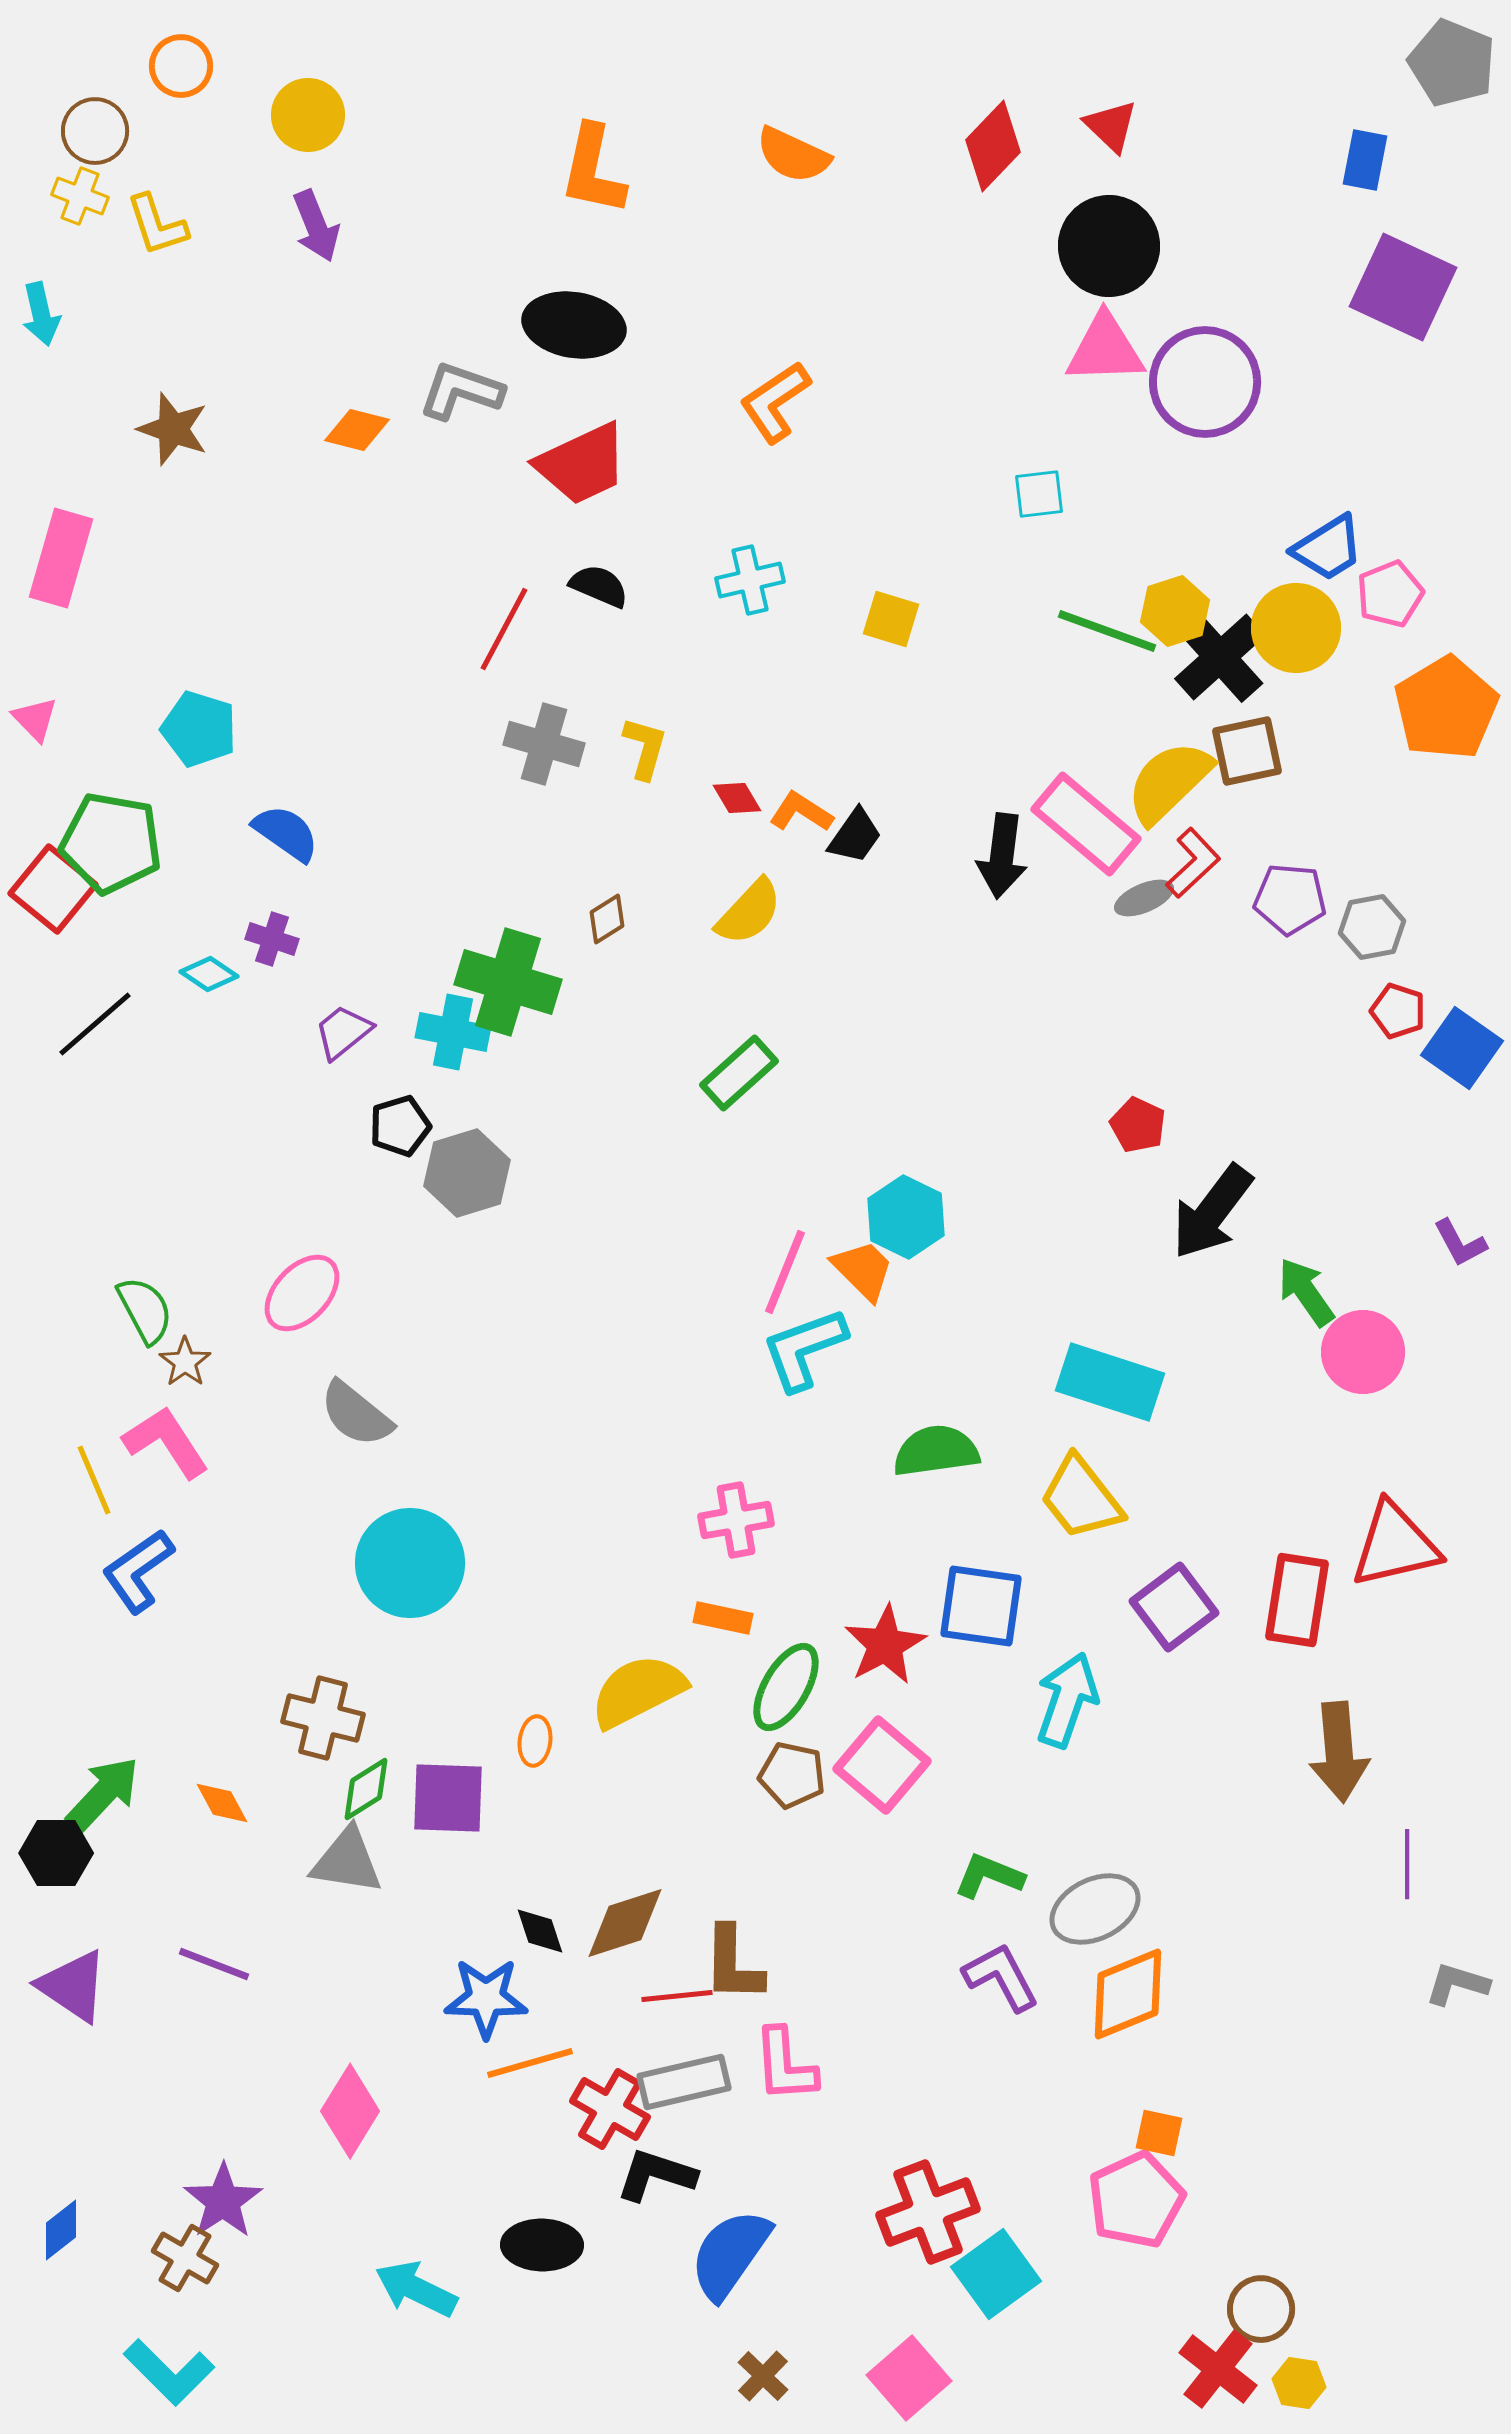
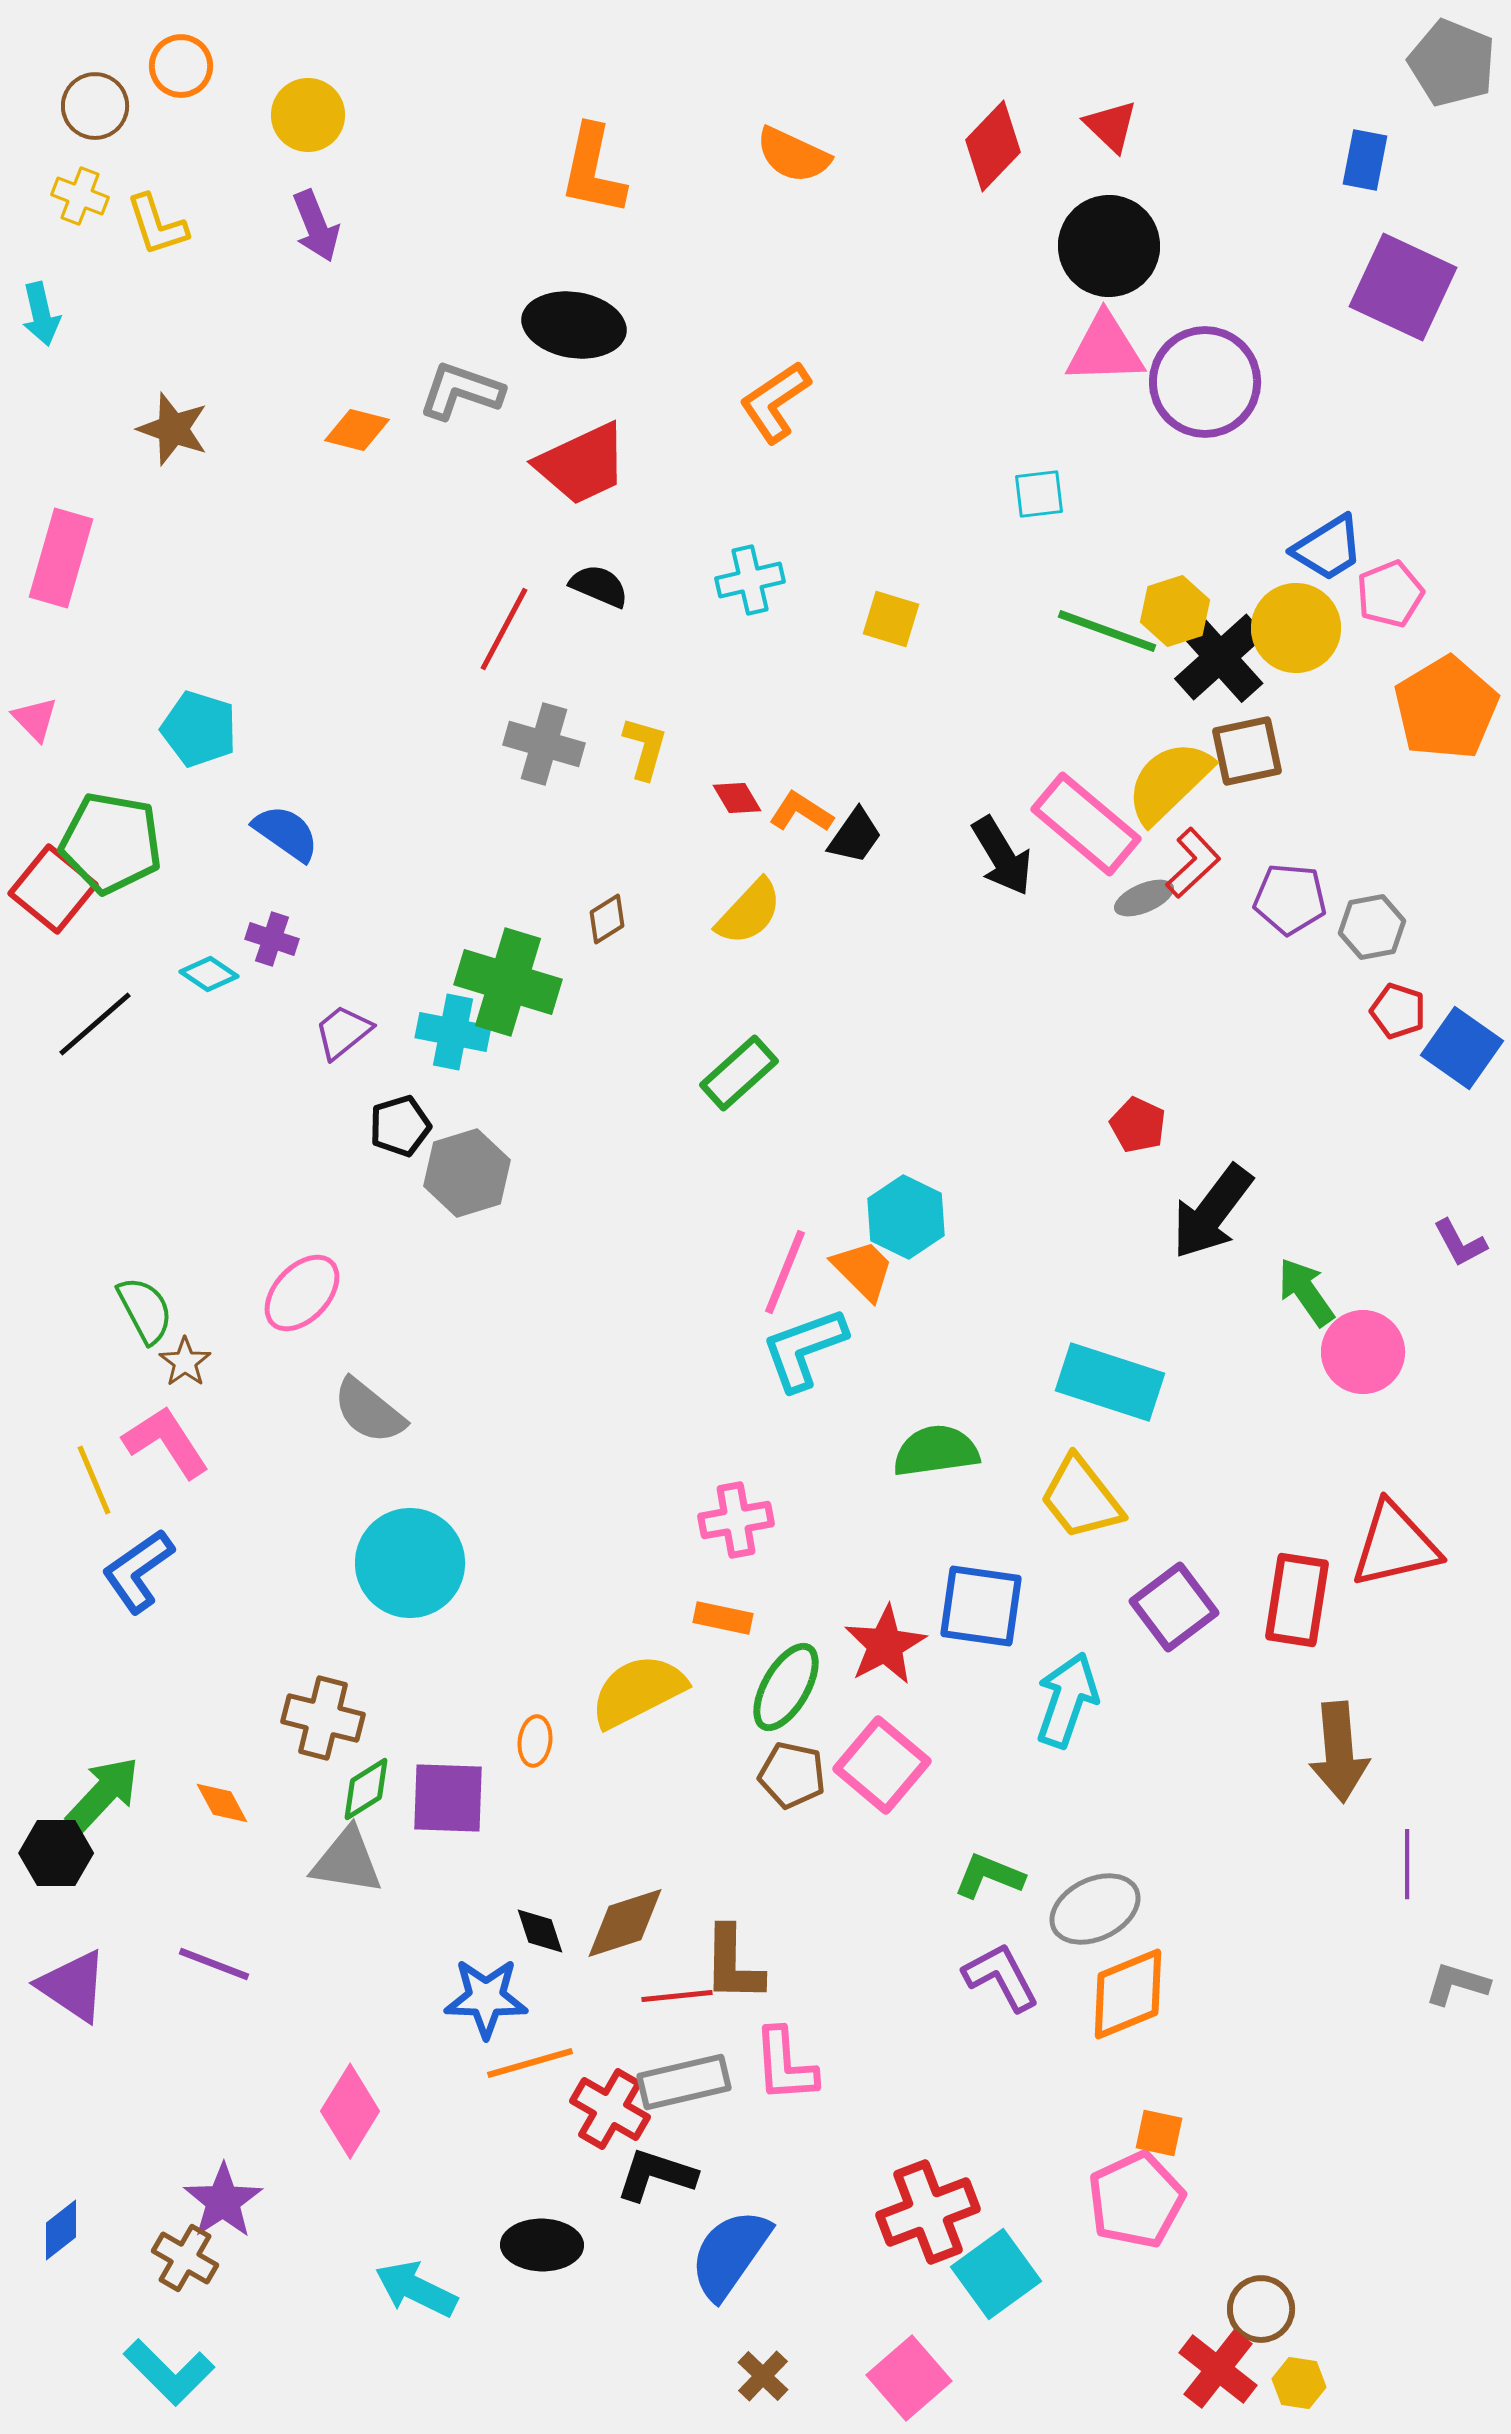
brown circle at (95, 131): moved 25 px up
black arrow at (1002, 856): rotated 38 degrees counterclockwise
gray semicircle at (356, 1414): moved 13 px right, 3 px up
